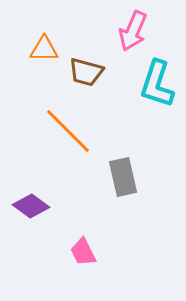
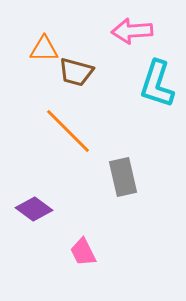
pink arrow: moved 1 px left; rotated 63 degrees clockwise
brown trapezoid: moved 10 px left
purple diamond: moved 3 px right, 3 px down
